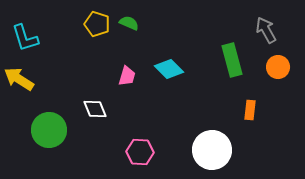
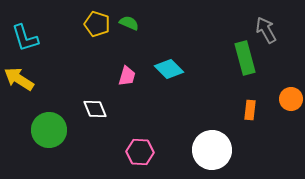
green rectangle: moved 13 px right, 2 px up
orange circle: moved 13 px right, 32 px down
